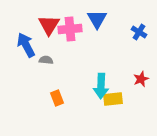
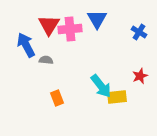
red star: moved 1 px left, 3 px up
cyan arrow: rotated 40 degrees counterclockwise
yellow rectangle: moved 4 px right, 2 px up
